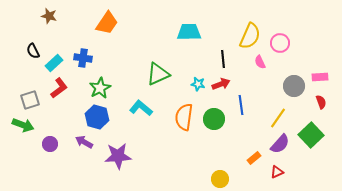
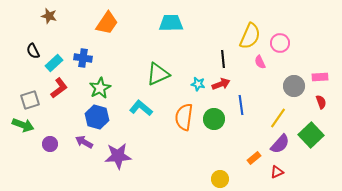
cyan trapezoid: moved 18 px left, 9 px up
